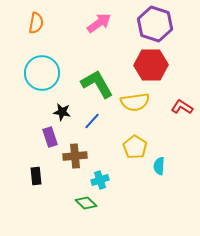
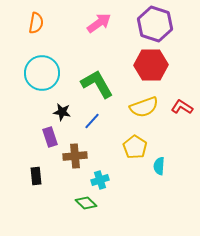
yellow semicircle: moved 9 px right, 5 px down; rotated 12 degrees counterclockwise
